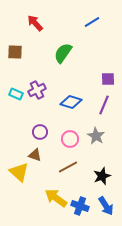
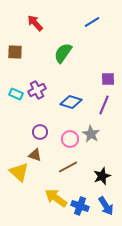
gray star: moved 5 px left, 2 px up
